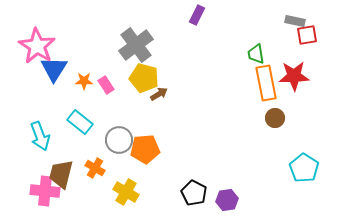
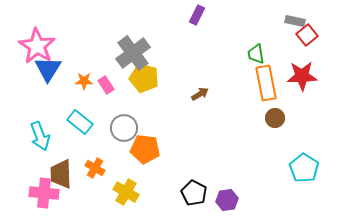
red square: rotated 30 degrees counterclockwise
gray cross: moved 3 px left, 8 px down
blue triangle: moved 6 px left
red star: moved 8 px right
brown arrow: moved 41 px right
gray circle: moved 5 px right, 12 px up
orange pentagon: rotated 12 degrees clockwise
brown trapezoid: rotated 16 degrees counterclockwise
pink cross: moved 1 px left, 2 px down
